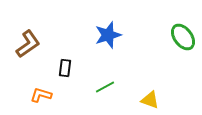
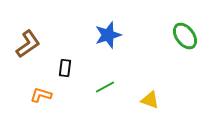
green ellipse: moved 2 px right, 1 px up
